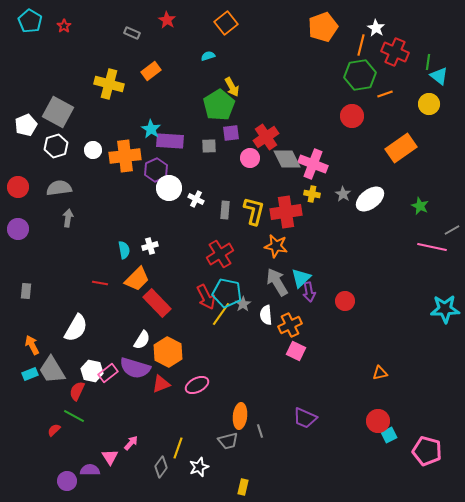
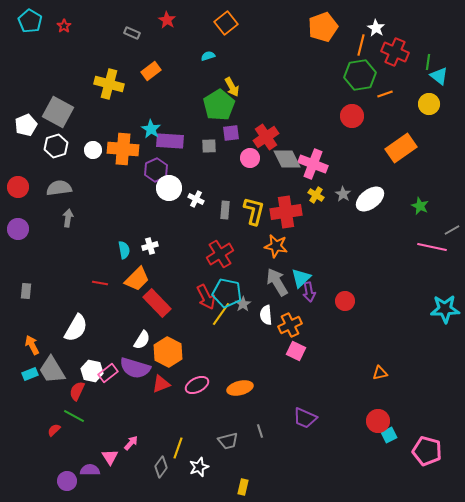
orange cross at (125, 156): moved 2 px left, 7 px up; rotated 12 degrees clockwise
yellow cross at (312, 194): moved 4 px right, 1 px down; rotated 21 degrees clockwise
orange ellipse at (240, 416): moved 28 px up; rotated 70 degrees clockwise
